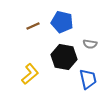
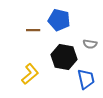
blue pentagon: moved 3 px left, 2 px up
brown line: moved 4 px down; rotated 24 degrees clockwise
blue trapezoid: moved 2 px left
